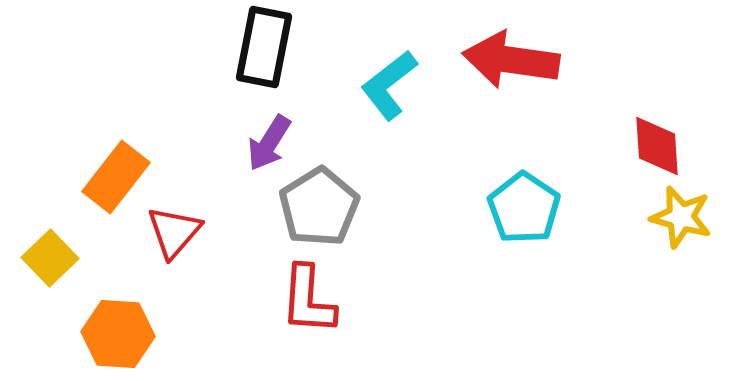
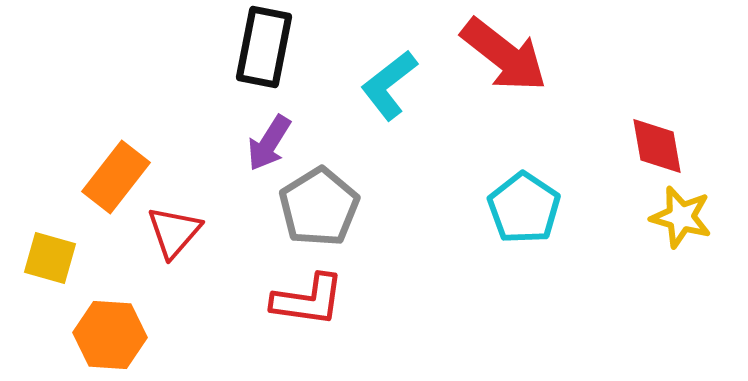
red arrow: moved 7 px left, 5 px up; rotated 150 degrees counterclockwise
red diamond: rotated 6 degrees counterclockwise
yellow square: rotated 30 degrees counterclockwise
red L-shape: rotated 86 degrees counterclockwise
orange hexagon: moved 8 px left, 1 px down
